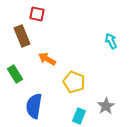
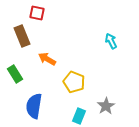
red square: moved 1 px up
